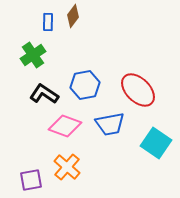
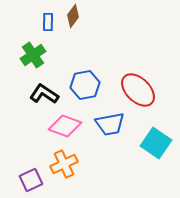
orange cross: moved 3 px left, 3 px up; rotated 24 degrees clockwise
purple square: rotated 15 degrees counterclockwise
